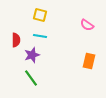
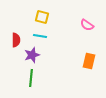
yellow square: moved 2 px right, 2 px down
green line: rotated 42 degrees clockwise
